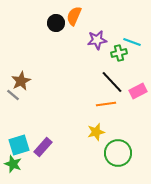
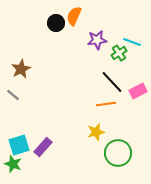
green cross: rotated 21 degrees counterclockwise
brown star: moved 12 px up
